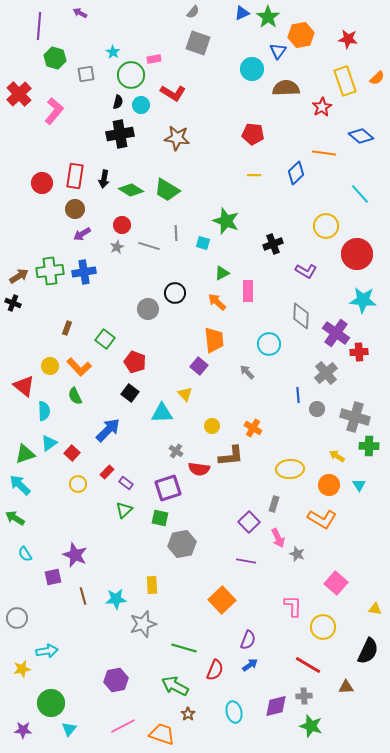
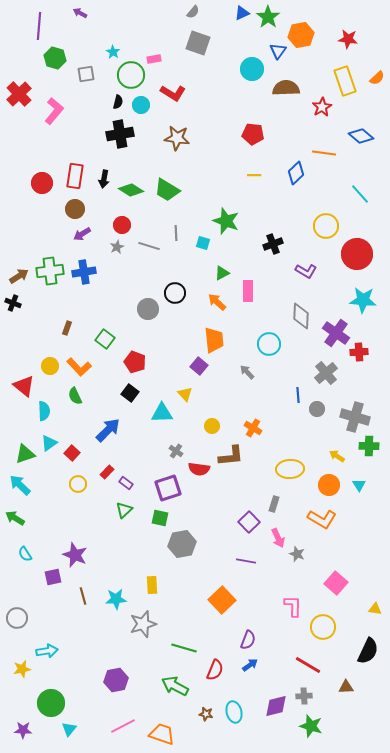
brown star at (188, 714): moved 18 px right; rotated 24 degrees counterclockwise
